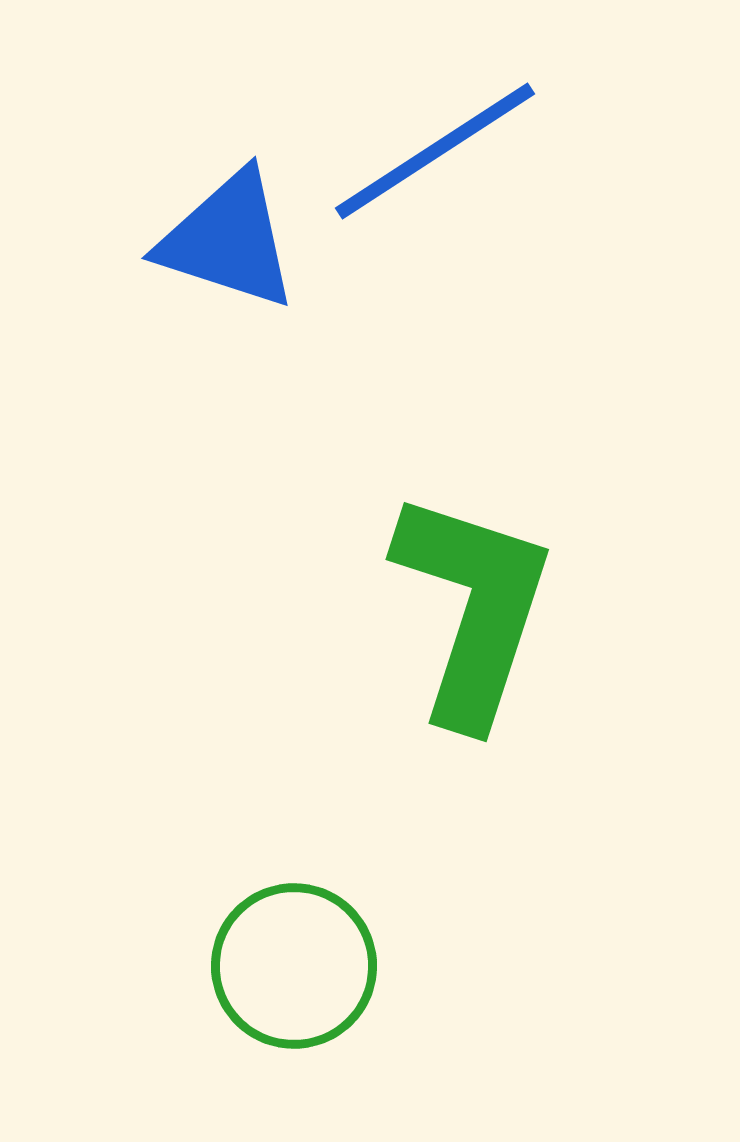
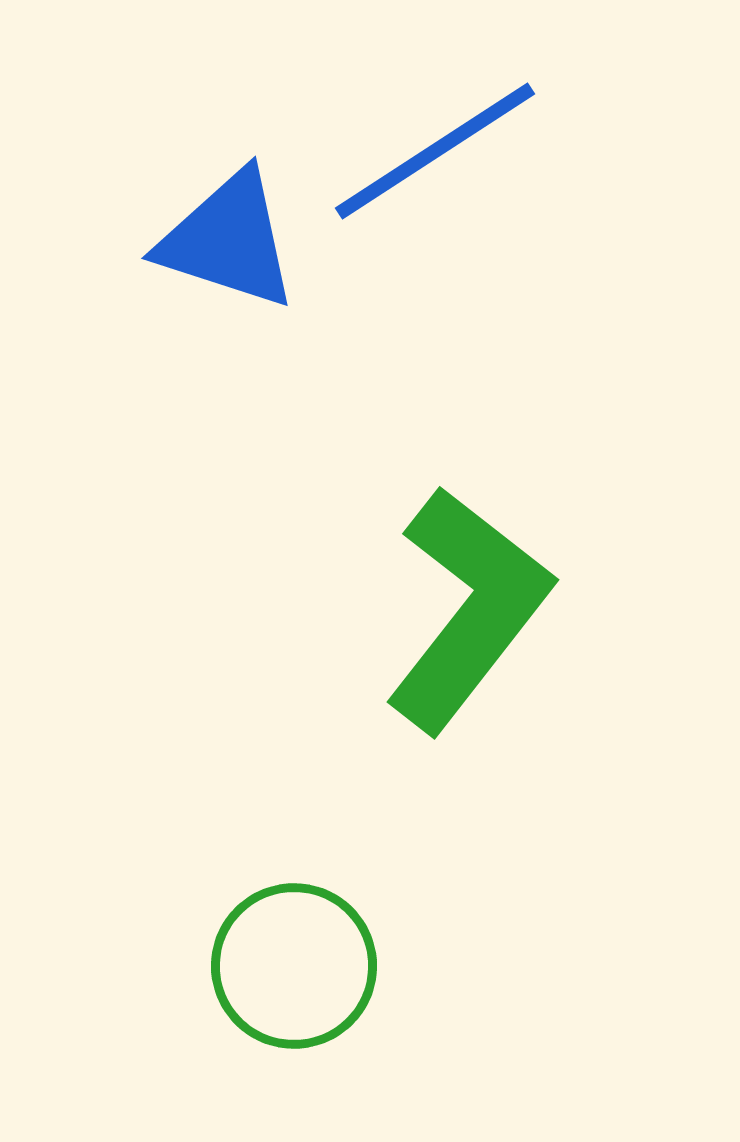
green L-shape: moved 5 px left, 1 px down; rotated 20 degrees clockwise
